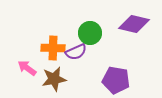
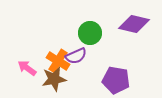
orange cross: moved 5 px right, 13 px down; rotated 30 degrees clockwise
purple semicircle: moved 4 px down
